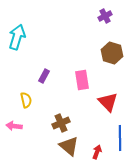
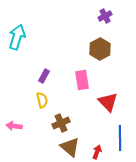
brown hexagon: moved 12 px left, 4 px up; rotated 15 degrees clockwise
yellow semicircle: moved 16 px right
brown triangle: moved 1 px right, 1 px down
